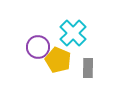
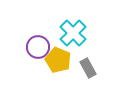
gray rectangle: rotated 30 degrees counterclockwise
